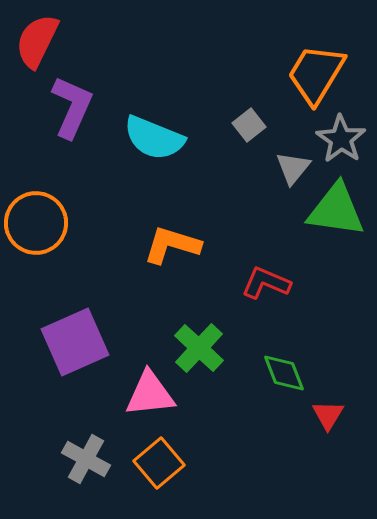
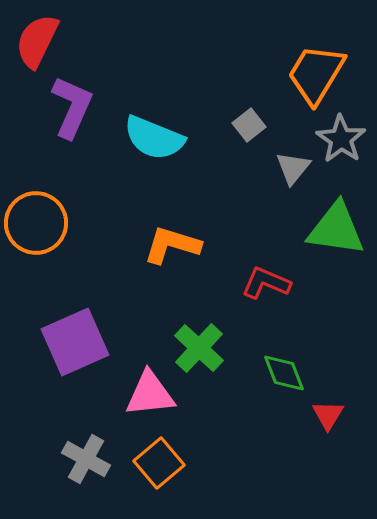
green triangle: moved 19 px down
